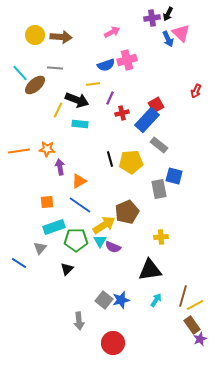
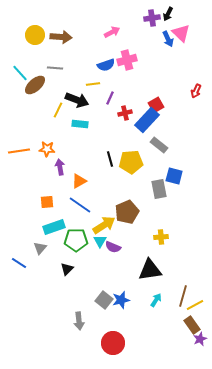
red cross at (122, 113): moved 3 px right
